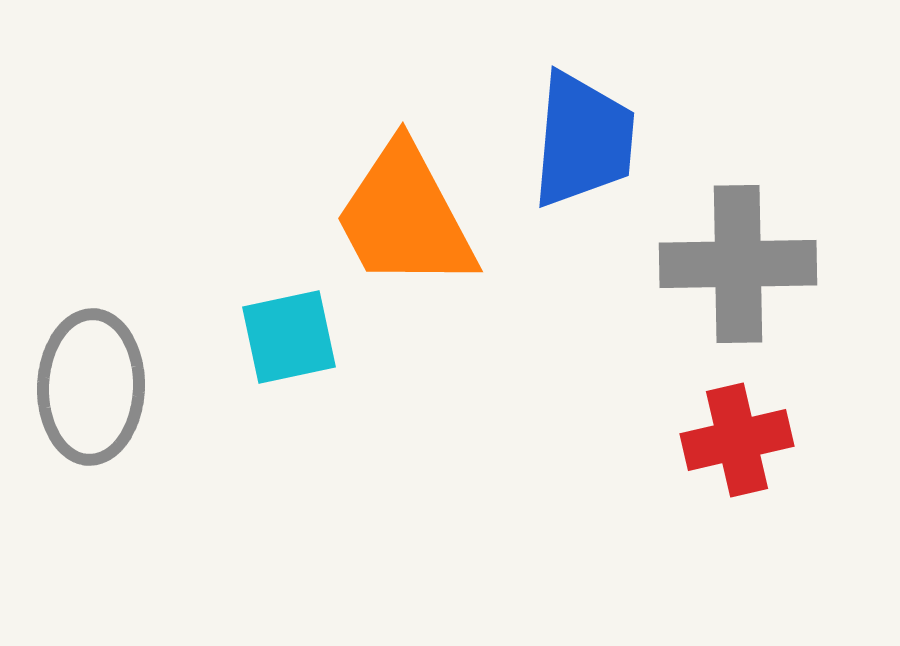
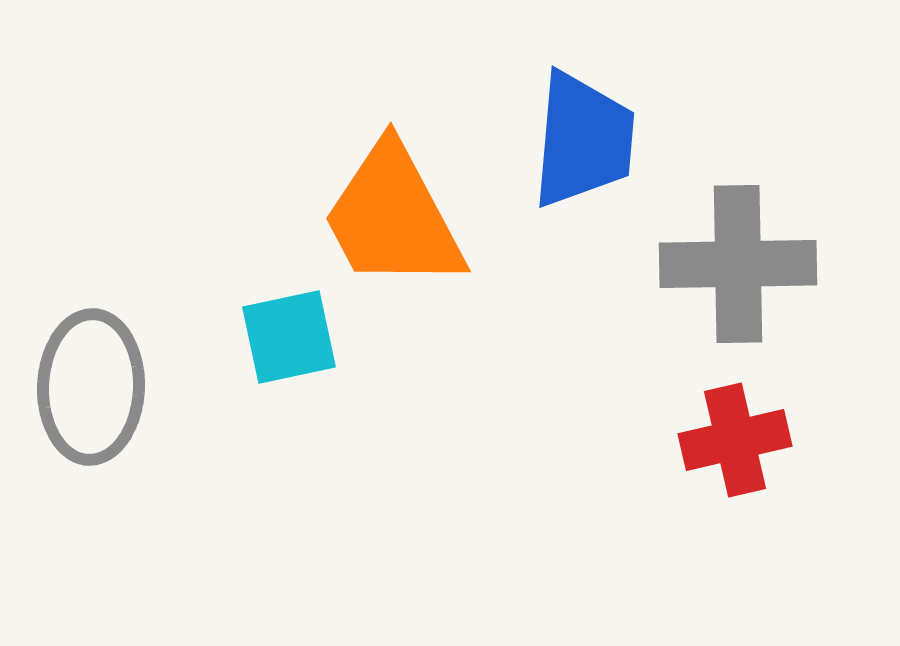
orange trapezoid: moved 12 px left
red cross: moved 2 px left
